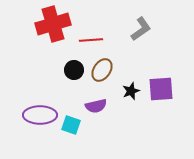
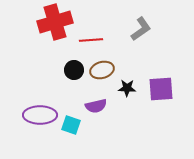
red cross: moved 2 px right, 2 px up
brown ellipse: rotated 40 degrees clockwise
black star: moved 4 px left, 3 px up; rotated 24 degrees clockwise
